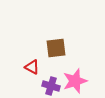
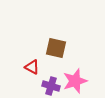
brown square: rotated 20 degrees clockwise
